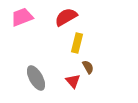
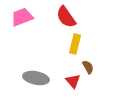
red semicircle: rotated 95 degrees counterclockwise
yellow rectangle: moved 2 px left, 1 px down
gray ellipse: rotated 50 degrees counterclockwise
